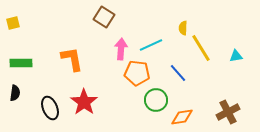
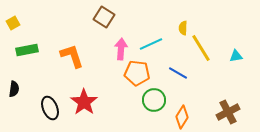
yellow square: rotated 16 degrees counterclockwise
cyan line: moved 1 px up
orange L-shape: moved 3 px up; rotated 8 degrees counterclockwise
green rectangle: moved 6 px right, 13 px up; rotated 10 degrees counterclockwise
blue line: rotated 18 degrees counterclockwise
black semicircle: moved 1 px left, 4 px up
green circle: moved 2 px left
orange diamond: rotated 50 degrees counterclockwise
